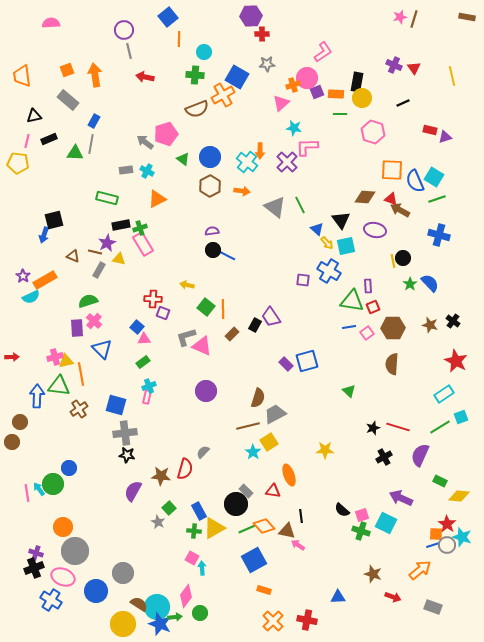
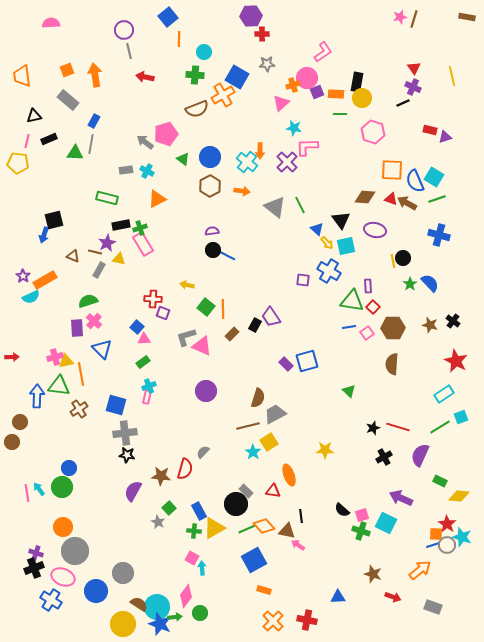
purple cross at (394, 65): moved 19 px right, 22 px down
brown arrow at (400, 210): moved 7 px right, 7 px up
red square at (373, 307): rotated 24 degrees counterclockwise
green circle at (53, 484): moved 9 px right, 3 px down
